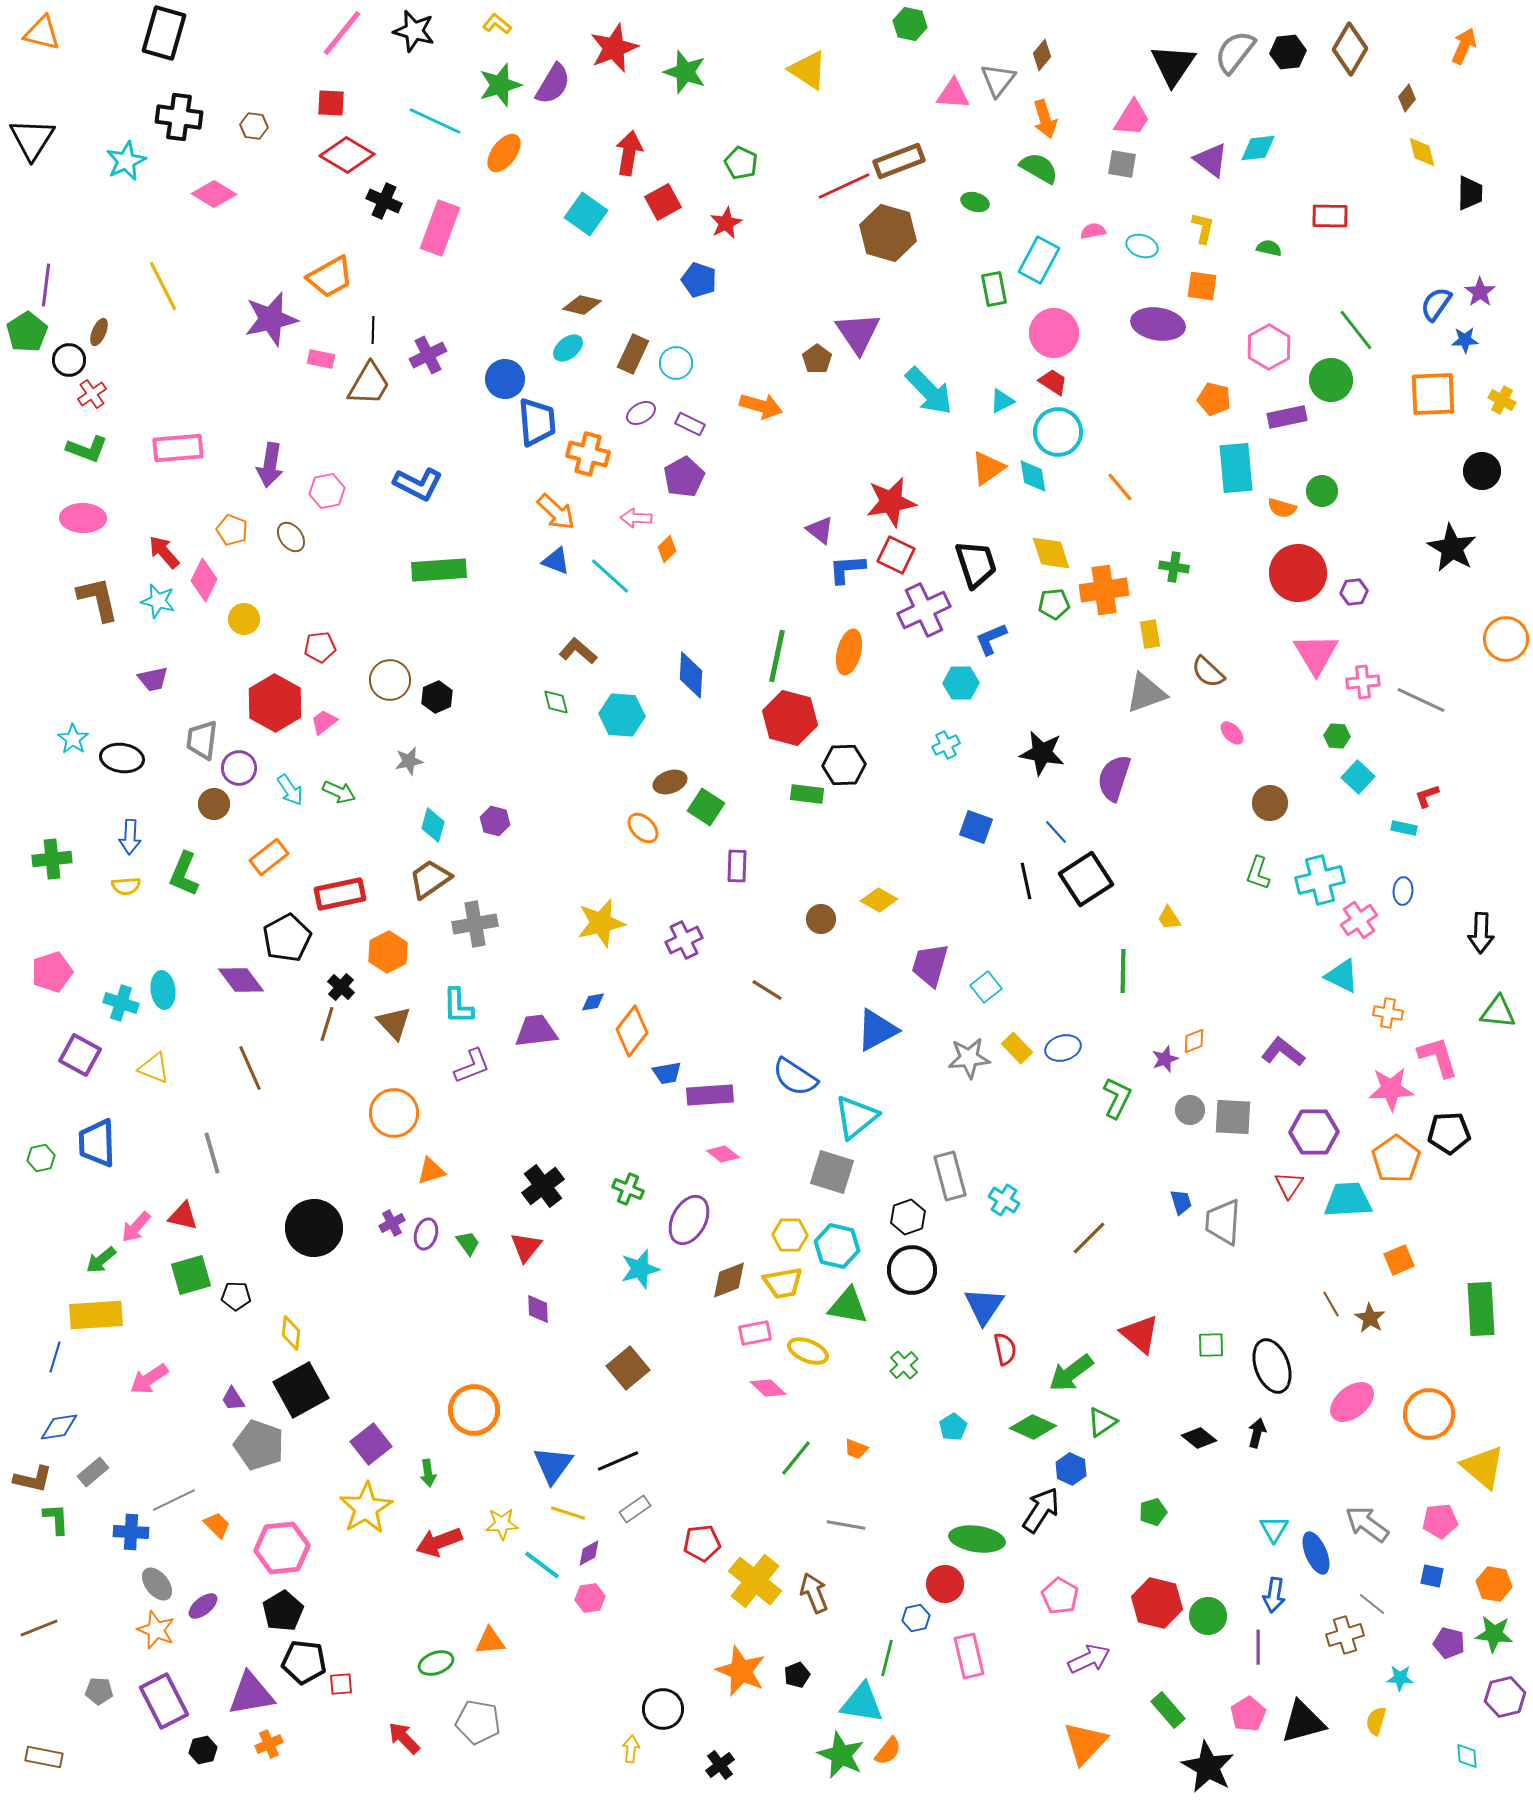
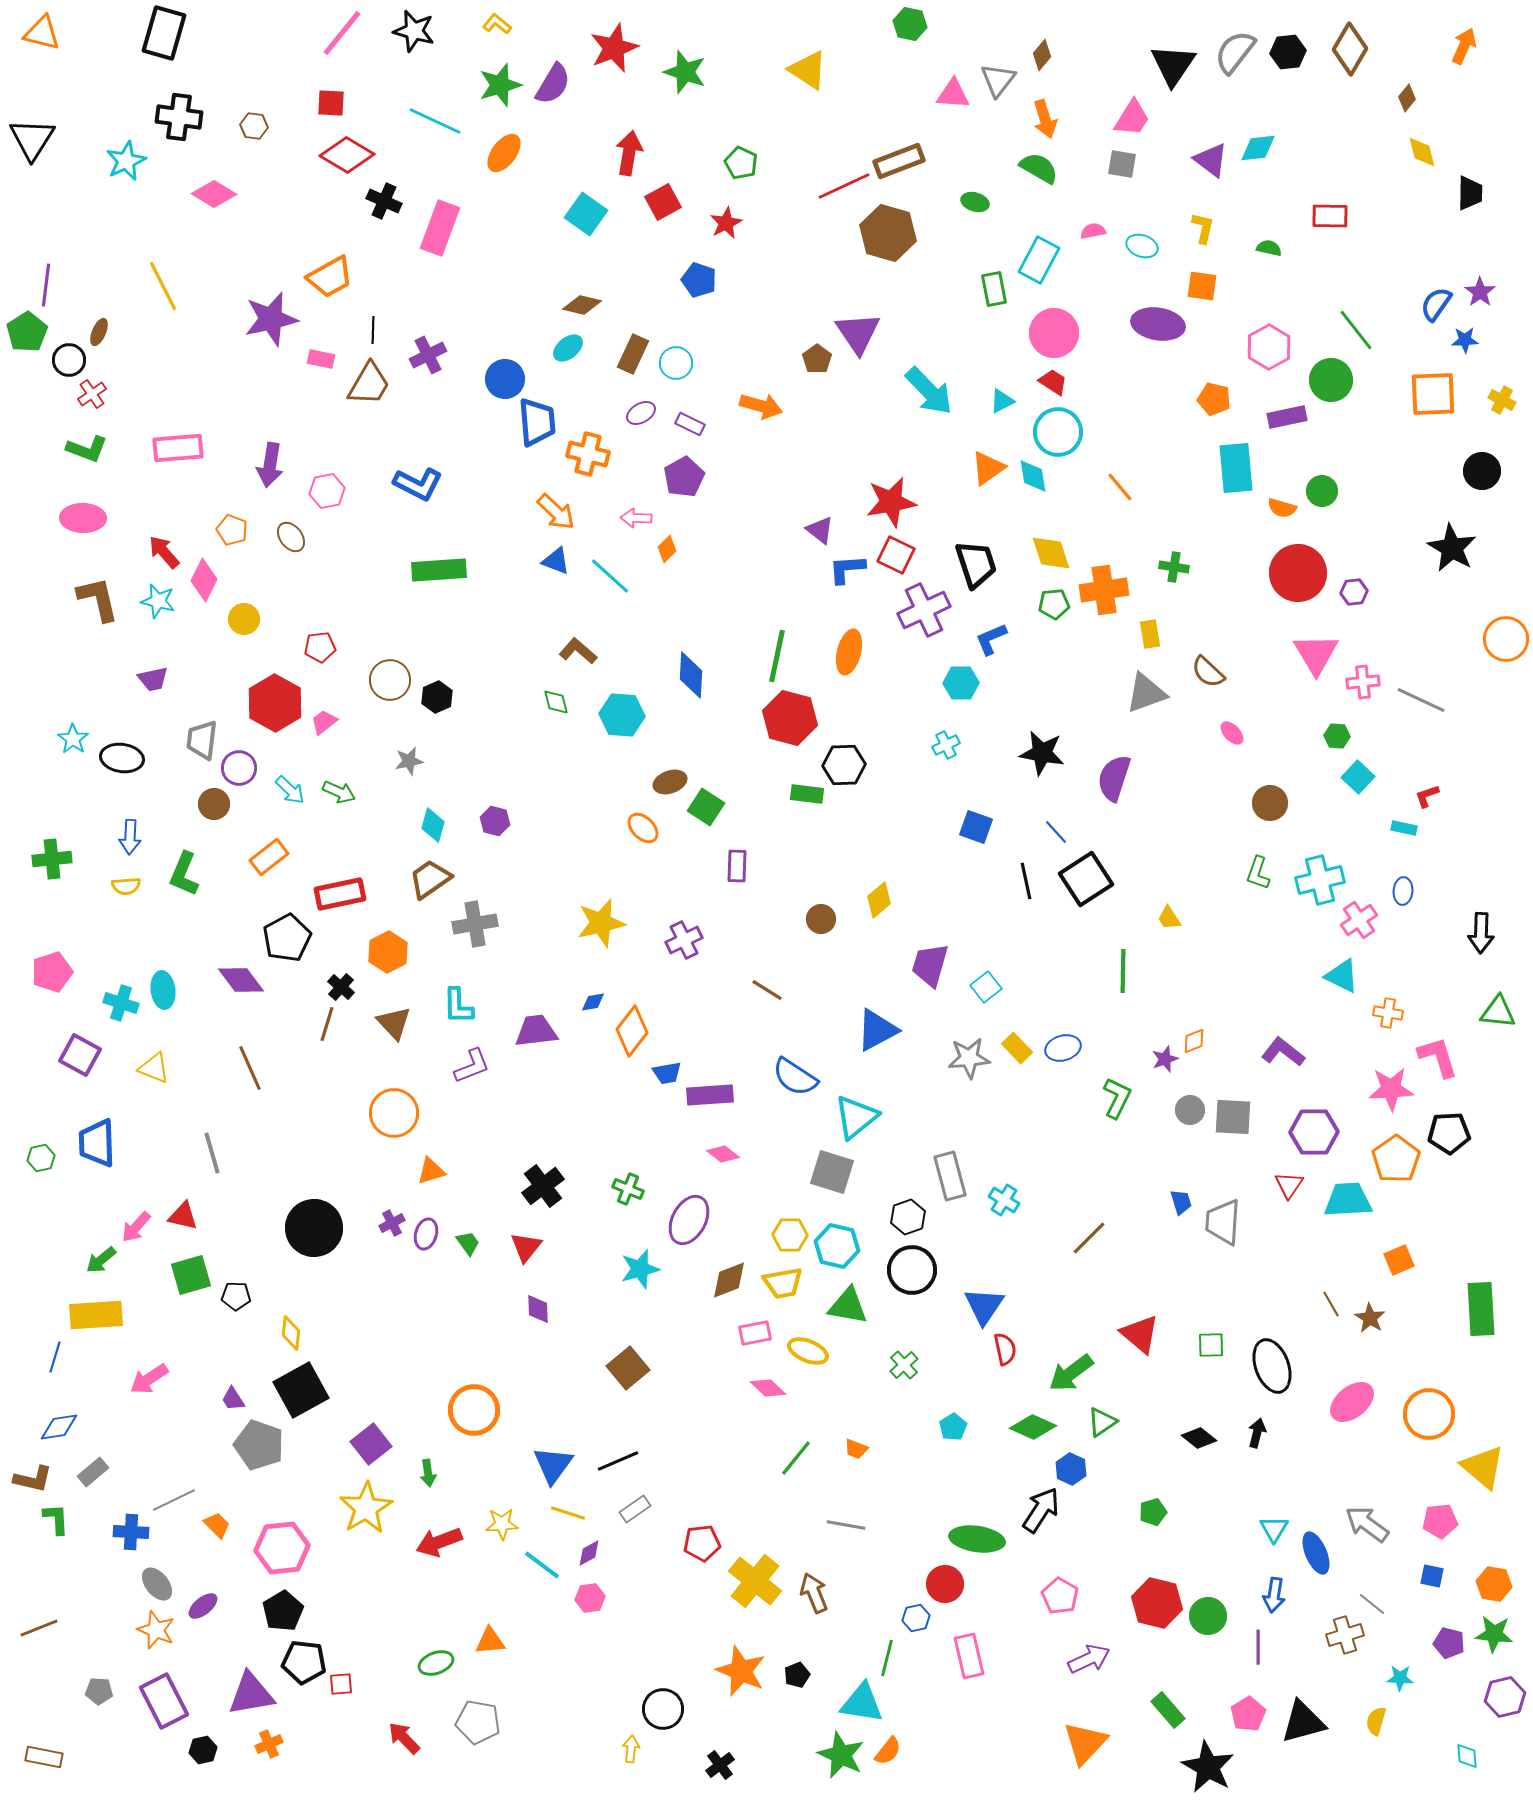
cyan arrow at (290, 790): rotated 12 degrees counterclockwise
yellow diamond at (879, 900): rotated 69 degrees counterclockwise
